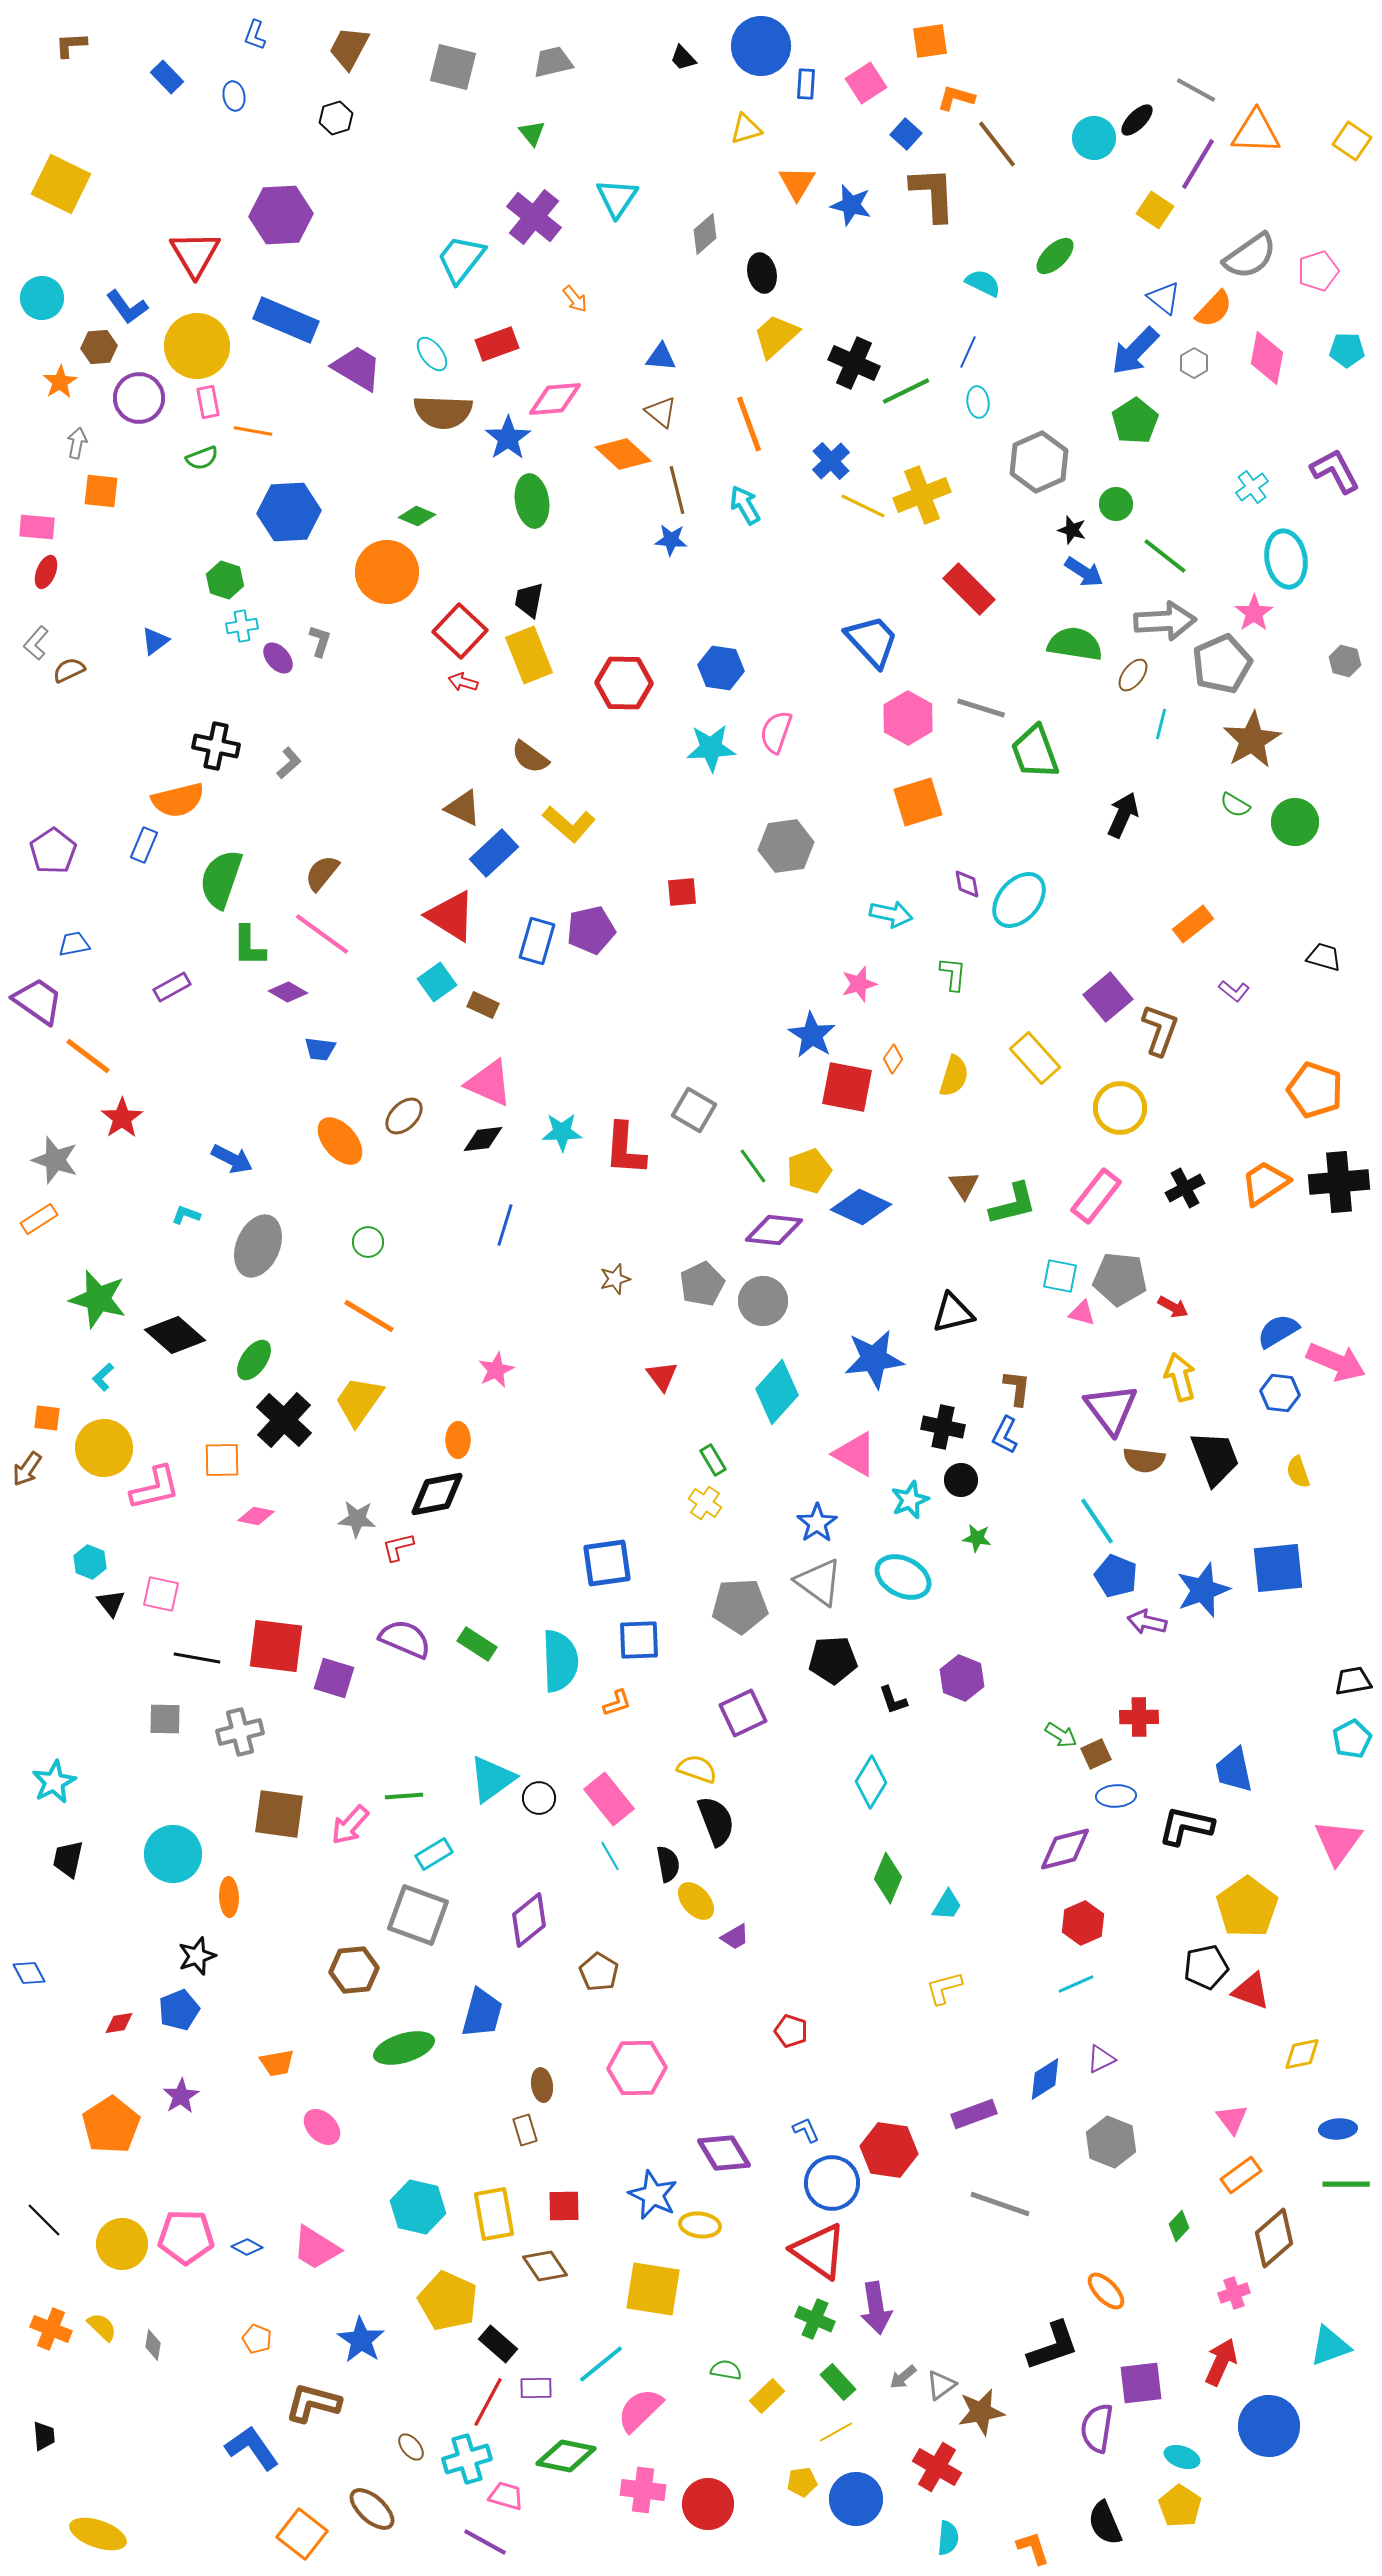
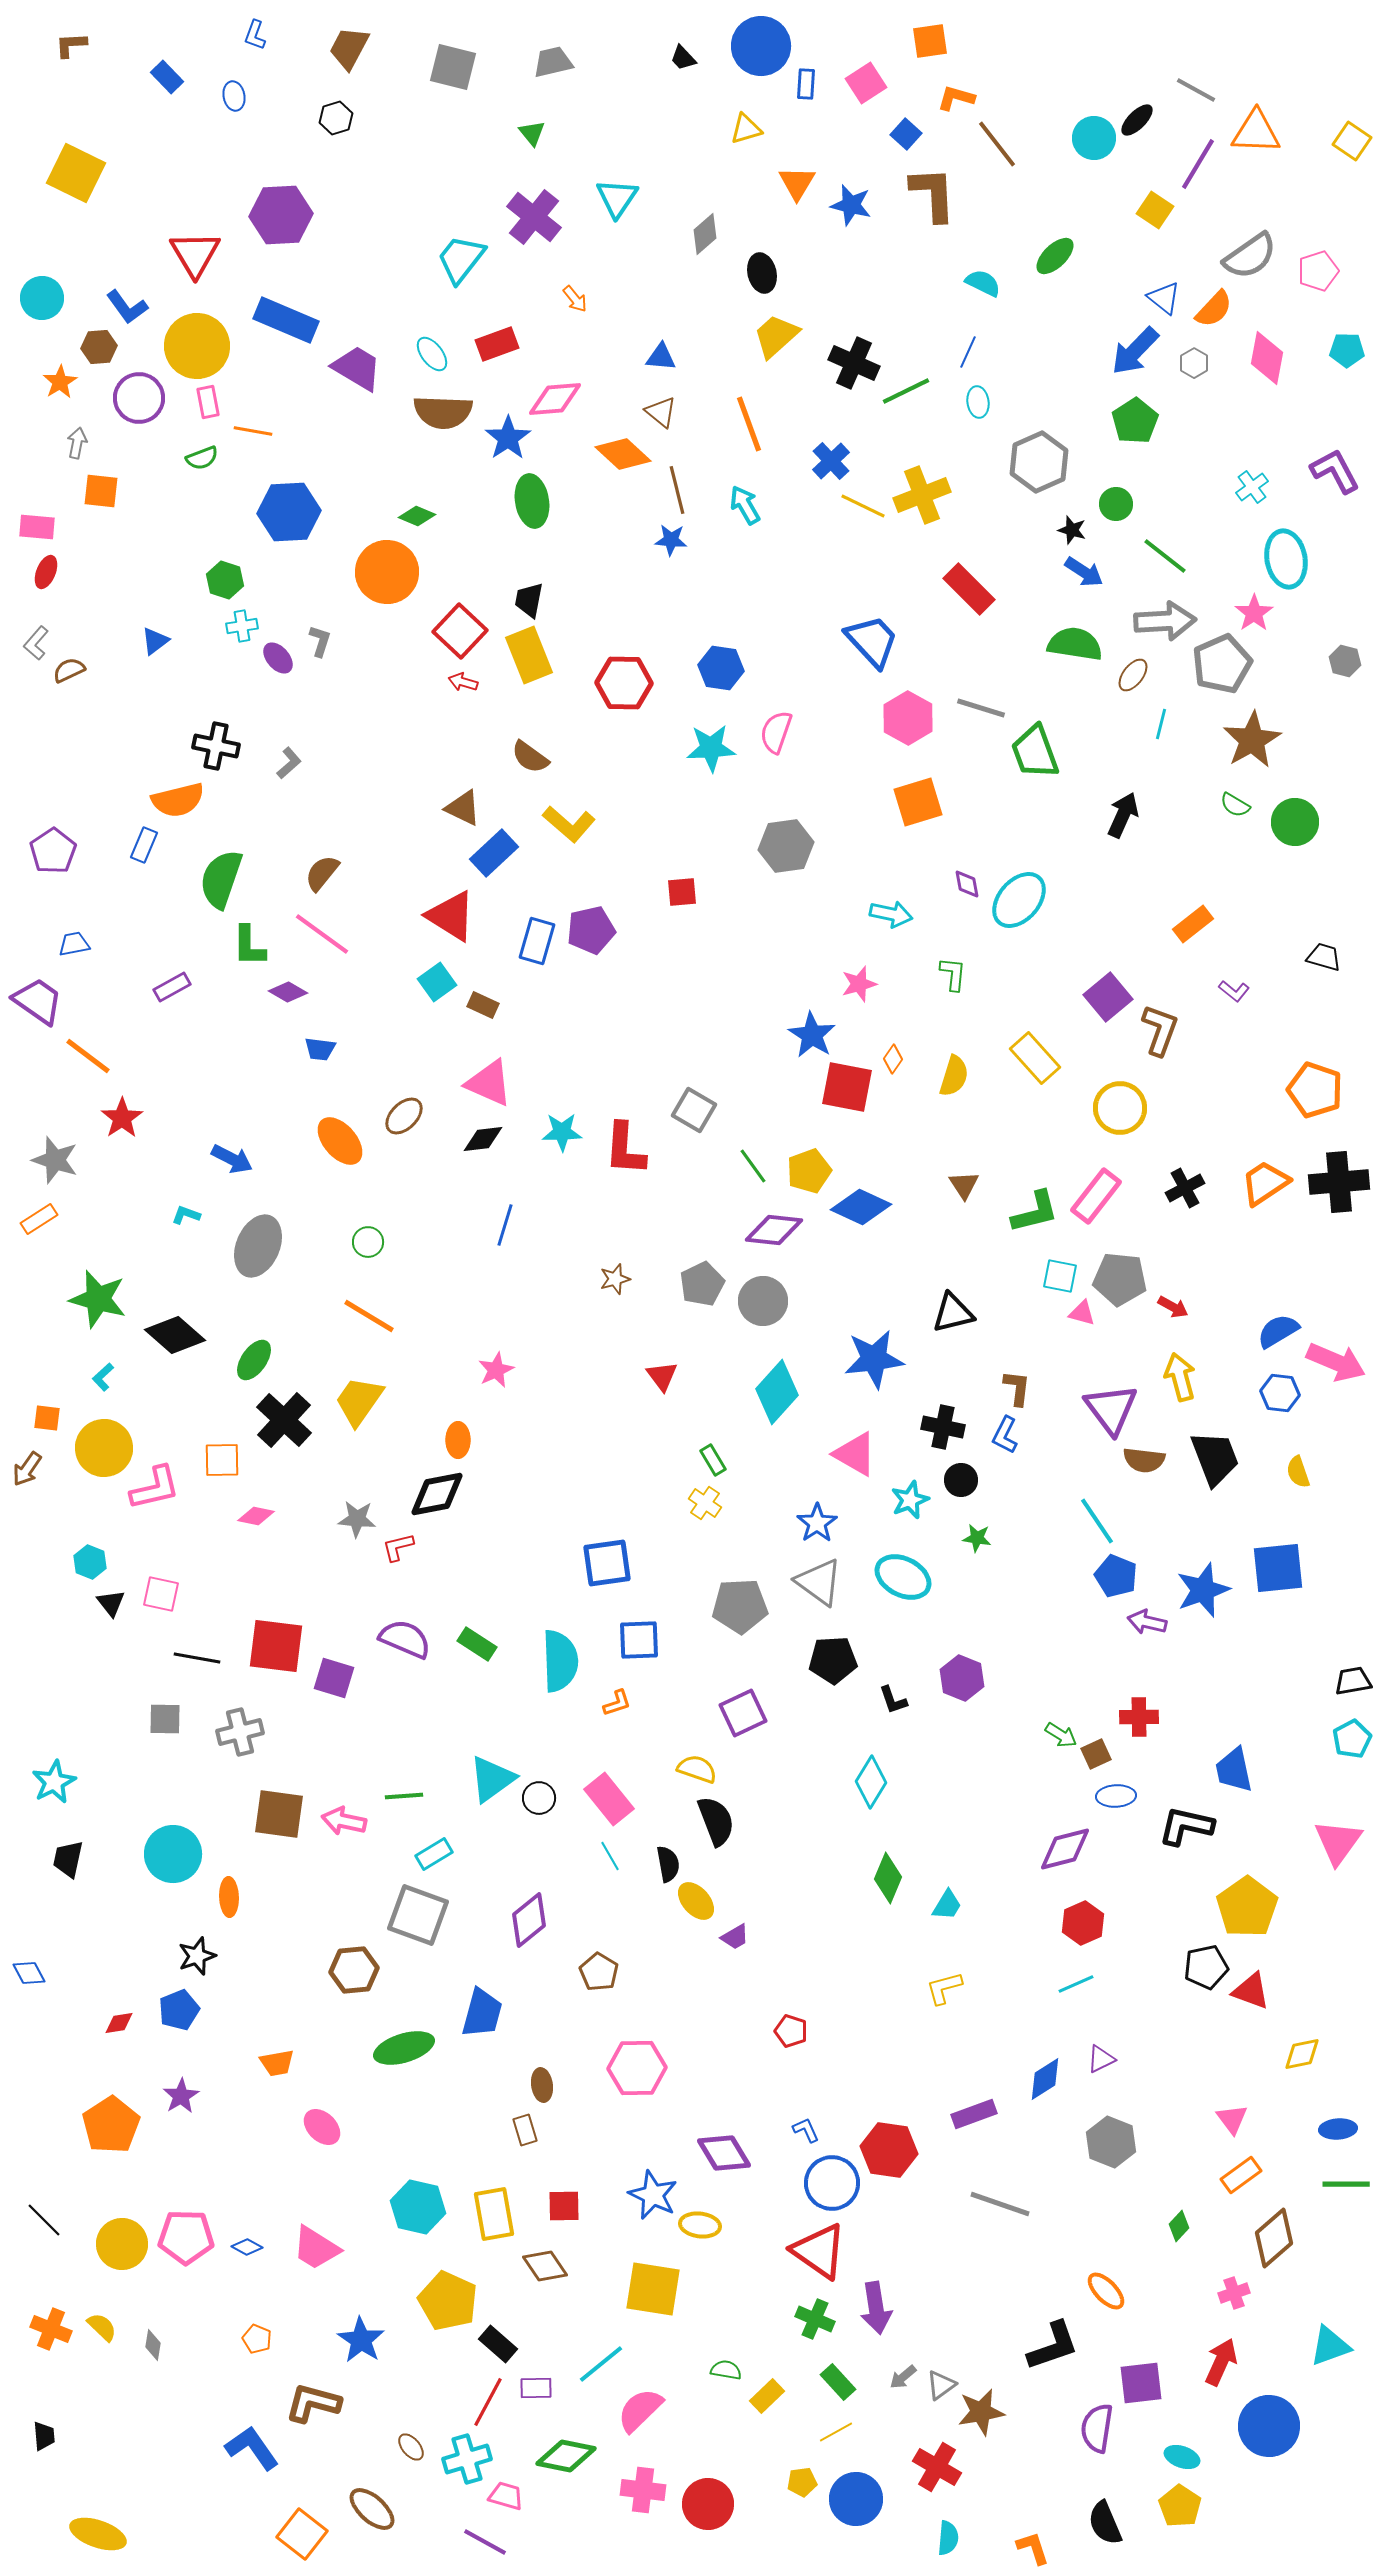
yellow square at (61, 184): moved 15 px right, 11 px up
green L-shape at (1013, 1204): moved 22 px right, 8 px down
pink arrow at (350, 1825): moved 6 px left, 4 px up; rotated 60 degrees clockwise
